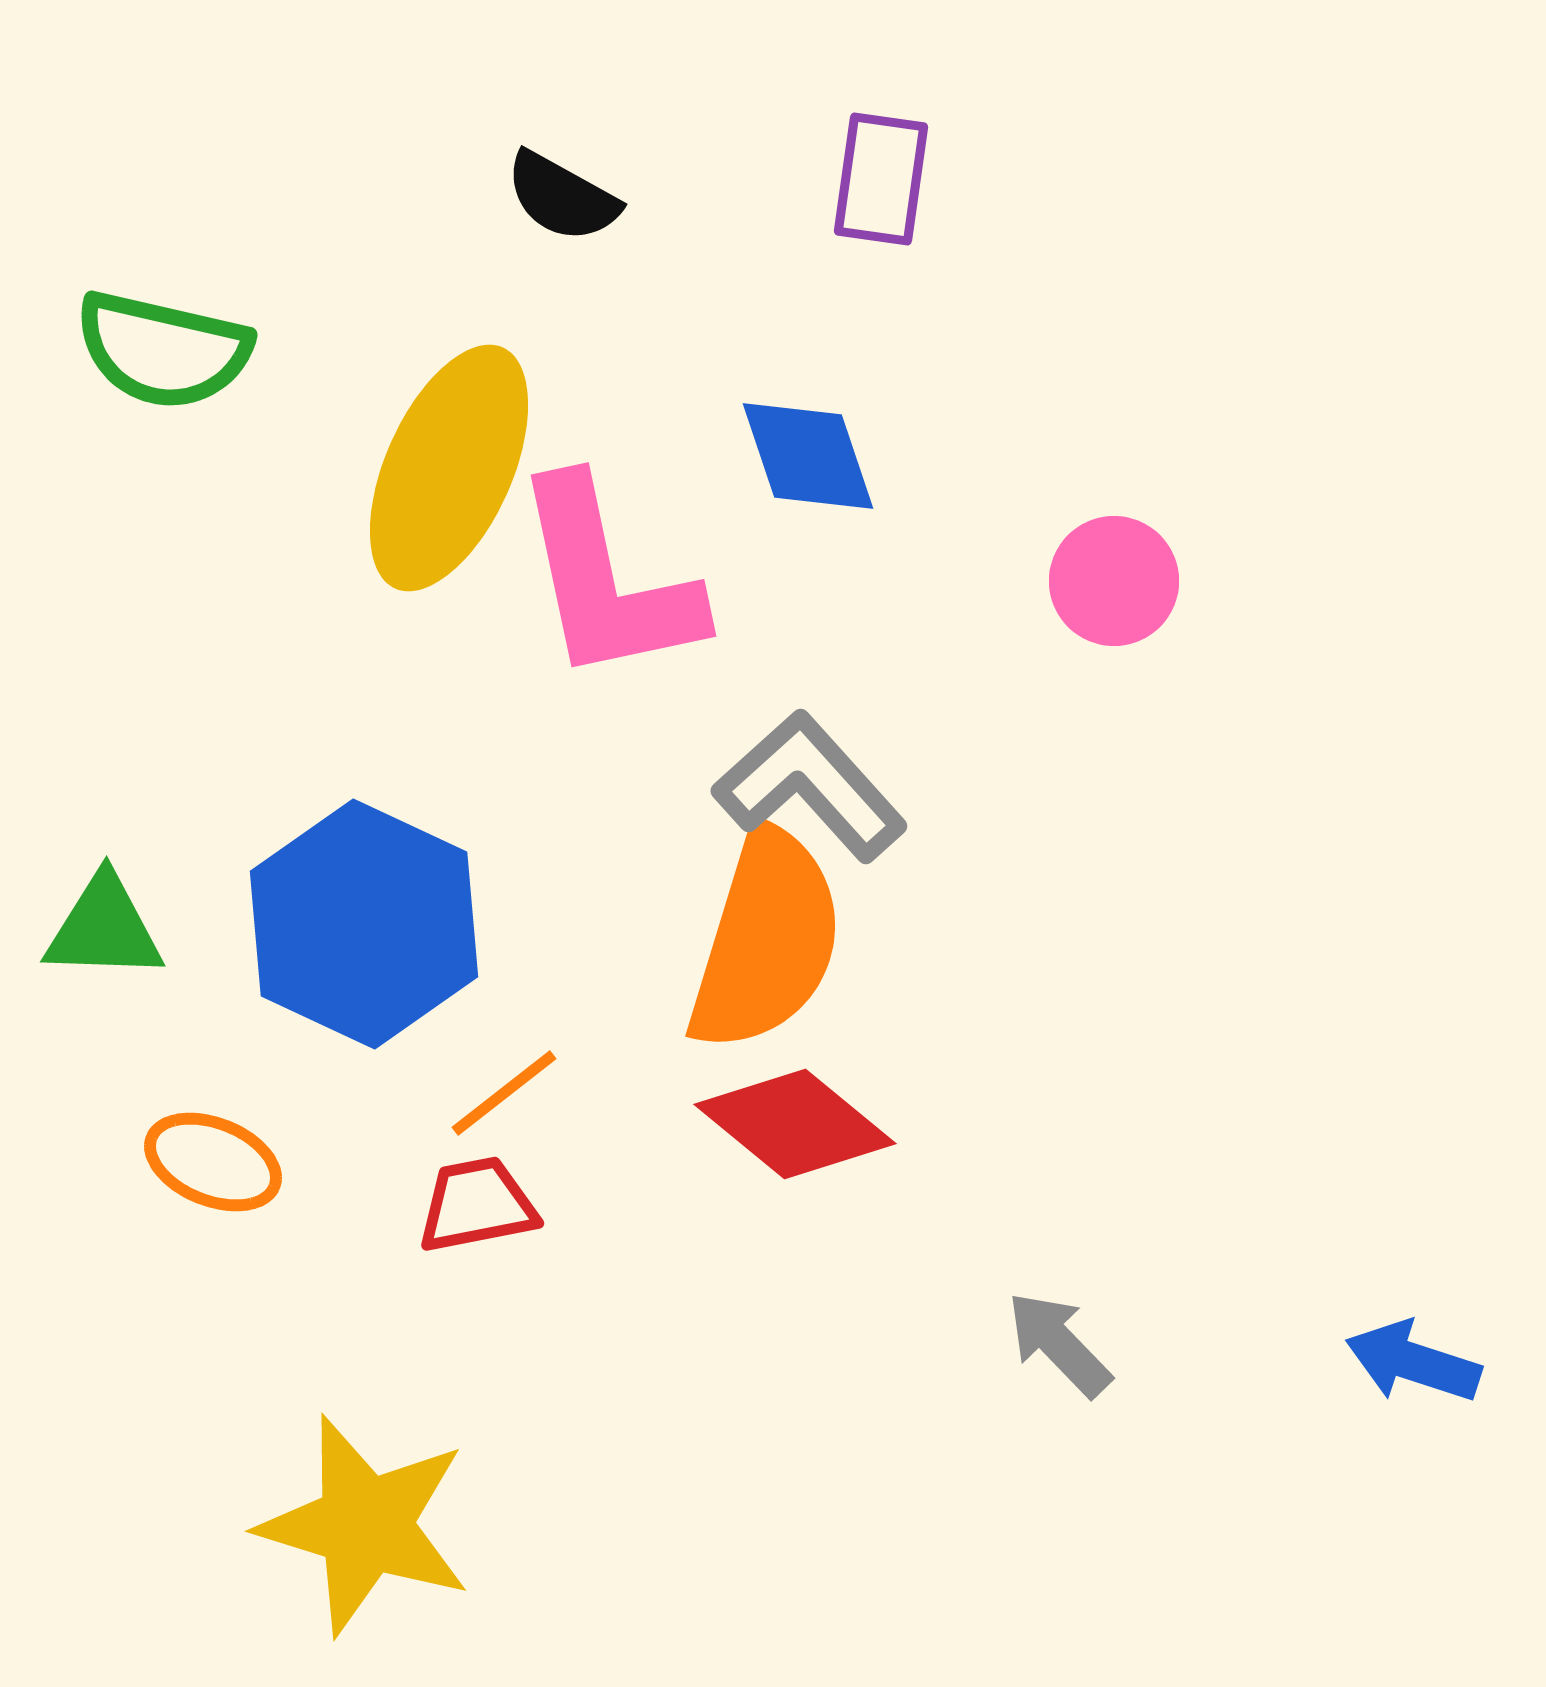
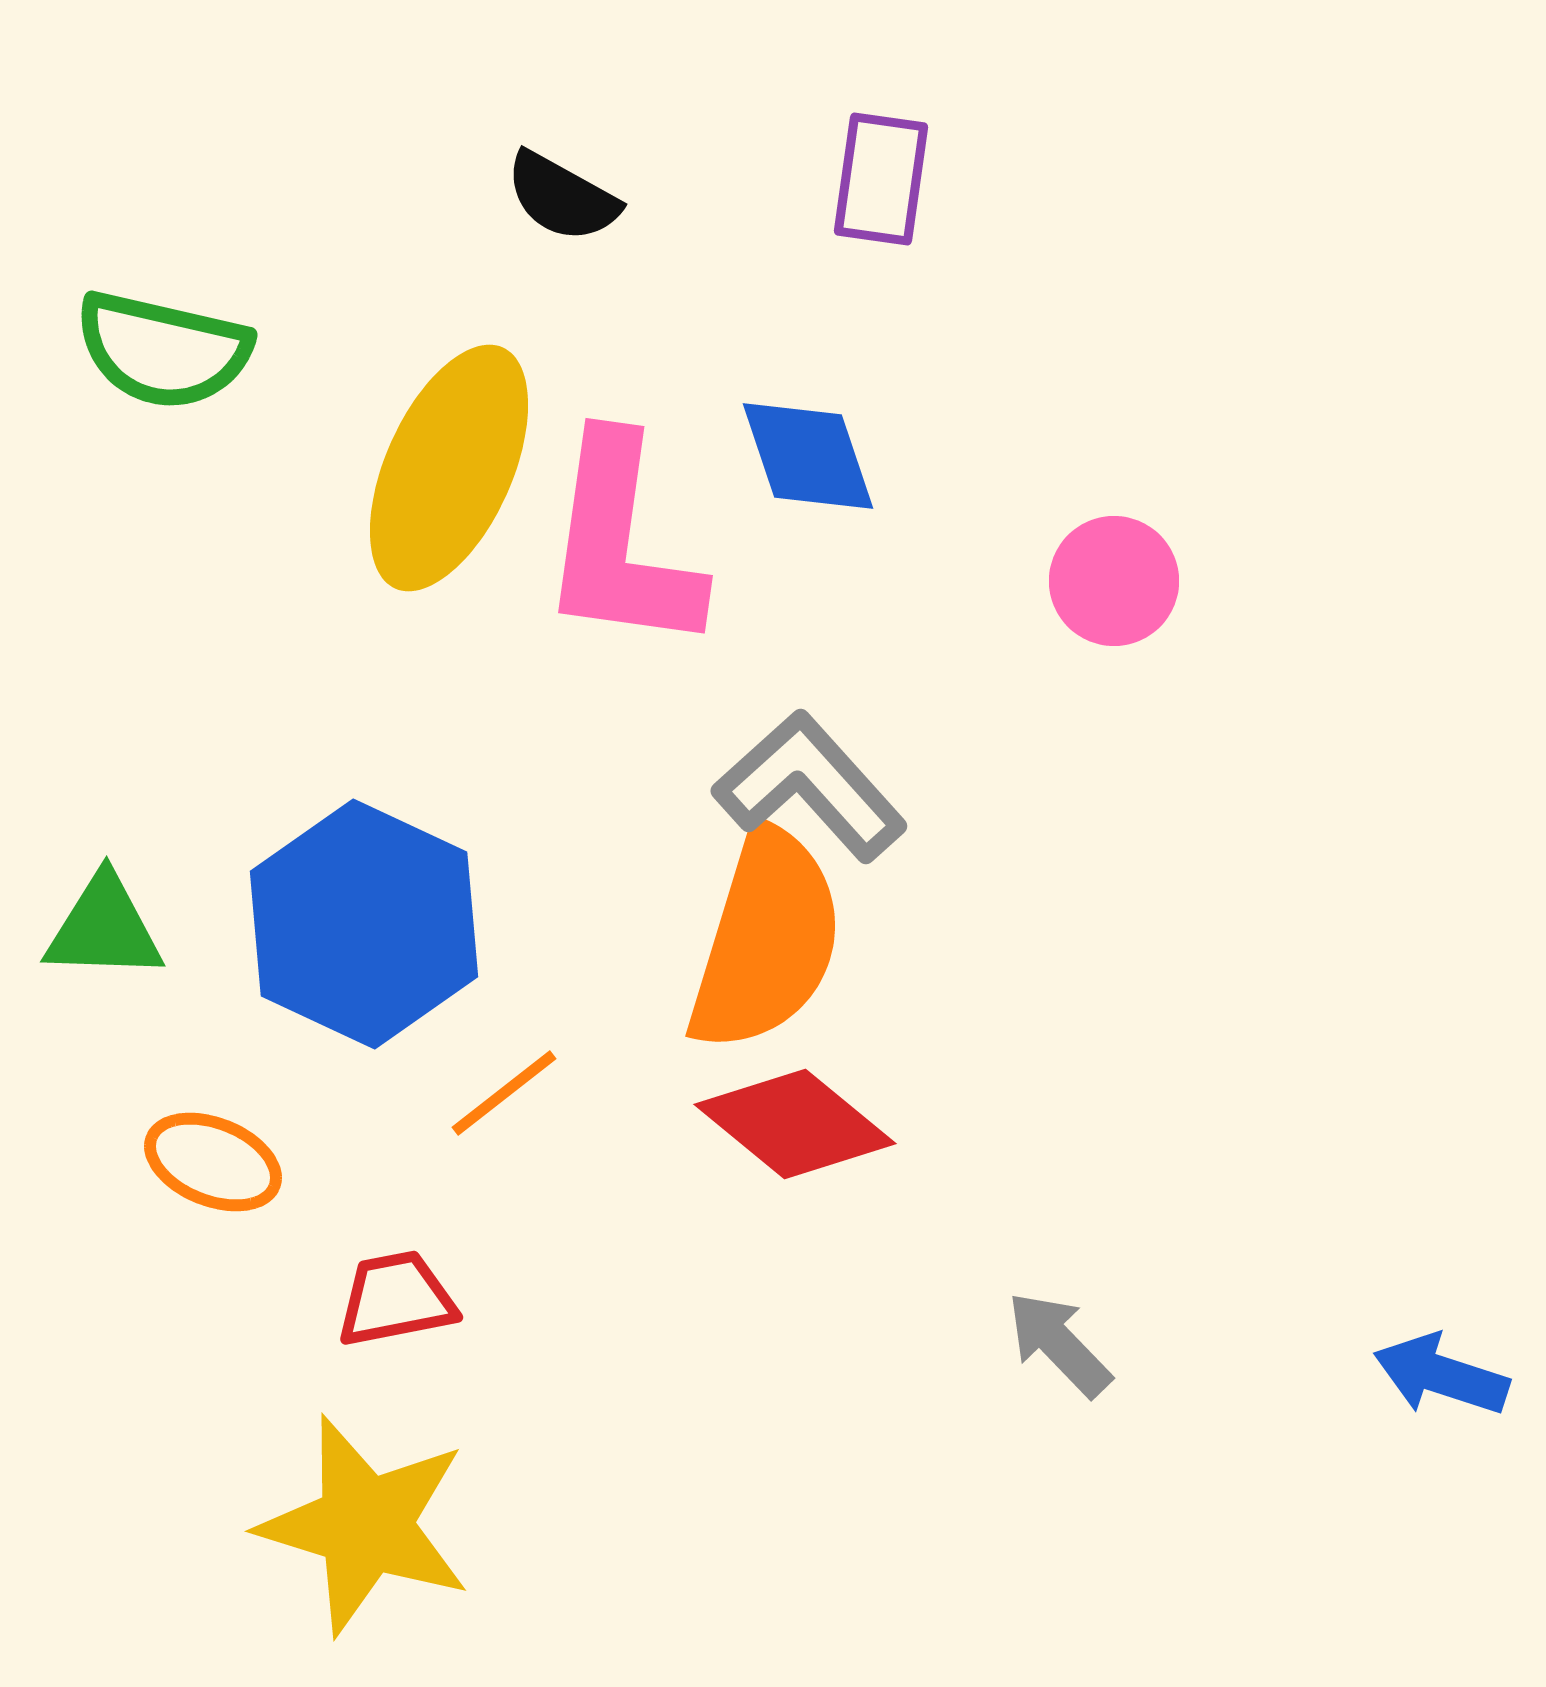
pink L-shape: moved 14 px right, 37 px up; rotated 20 degrees clockwise
red trapezoid: moved 81 px left, 94 px down
blue arrow: moved 28 px right, 13 px down
